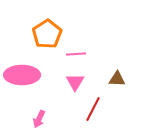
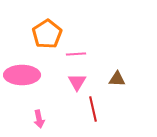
pink triangle: moved 2 px right
red line: rotated 40 degrees counterclockwise
pink arrow: rotated 36 degrees counterclockwise
